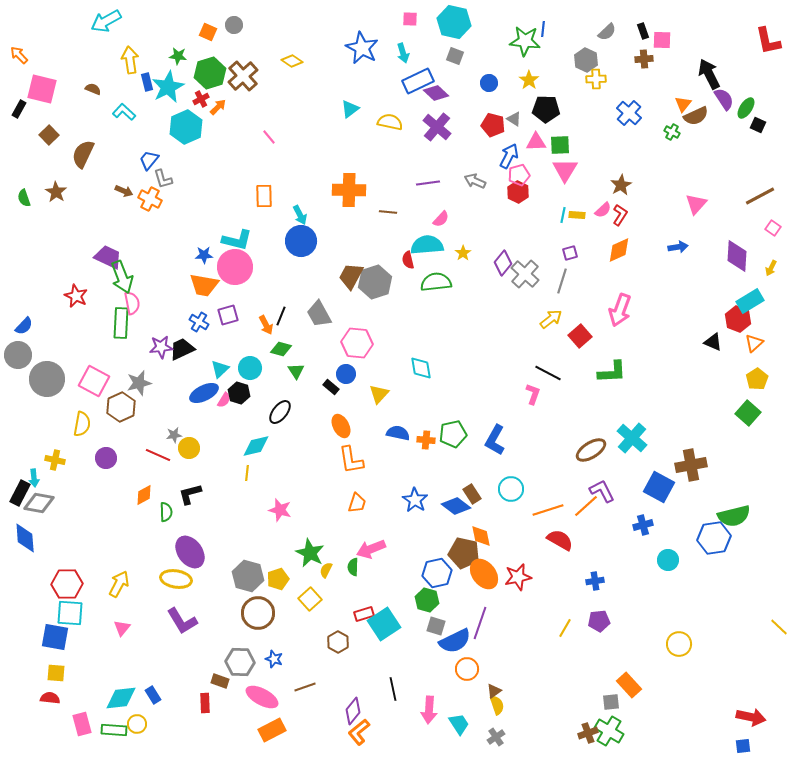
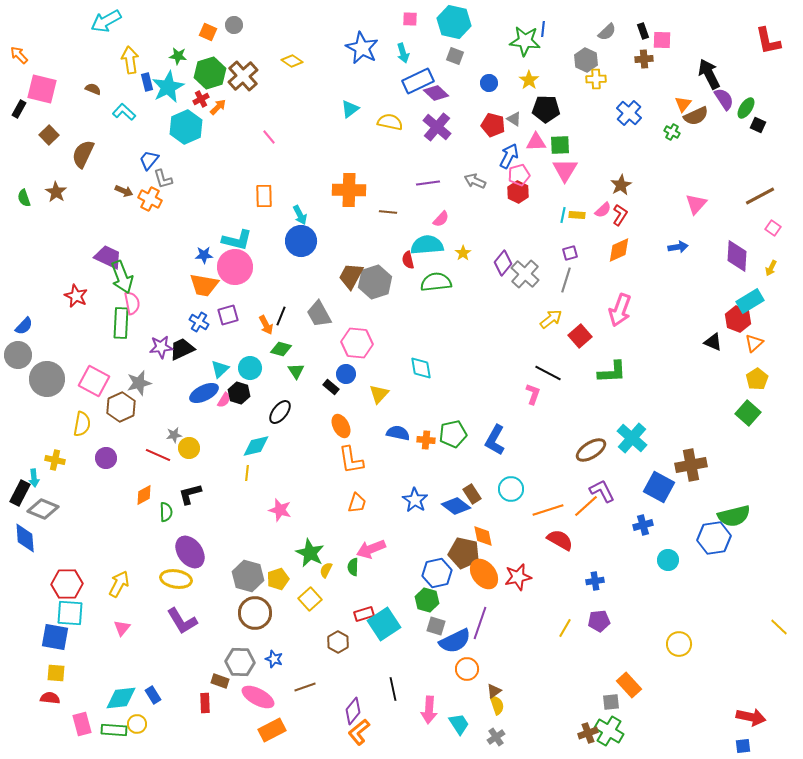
gray line at (562, 281): moved 4 px right, 1 px up
gray diamond at (39, 503): moved 4 px right, 6 px down; rotated 12 degrees clockwise
orange diamond at (481, 536): moved 2 px right
brown circle at (258, 613): moved 3 px left
pink ellipse at (262, 697): moved 4 px left
